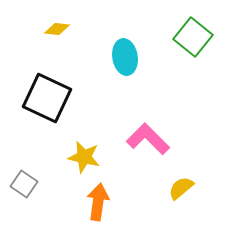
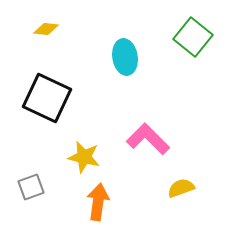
yellow diamond: moved 11 px left
gray square: moved 7 px right, 3 px down; rotated 36 degrees clockwise
yellow semicircle: rotated 20 degrees clockwise
